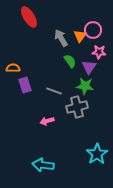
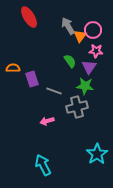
gray arrow: moved 7 px right, 12 px up
pink star: moved 3 px left, 1 px up
purple rectangle: moved 7 px right, 6 px up
cyan arrow: rotated 55 degrees clockwise
